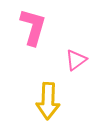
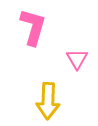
pink triangle: moved 1 px right, 1 px up; rotated 25 degrees counterclockwise
